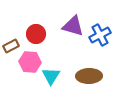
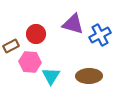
purple triangle: moved 2 px up
